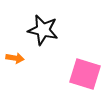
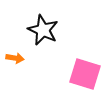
black star: rotated 12 degrees clockwise
